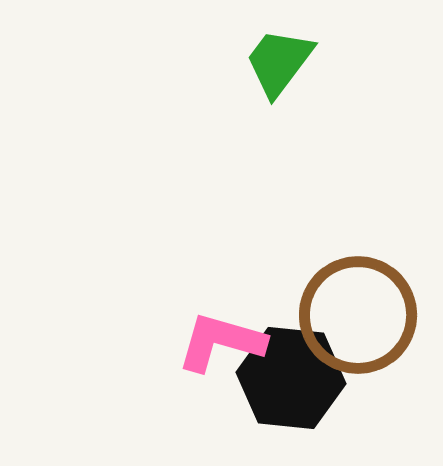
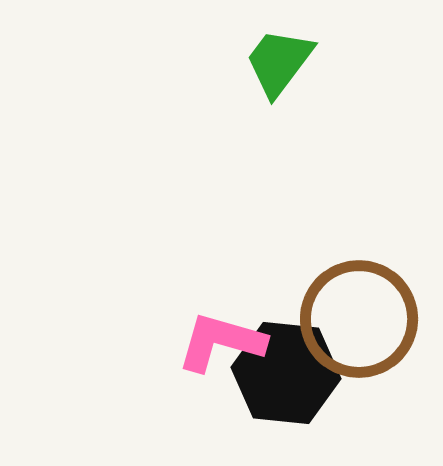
brown circle: moved 1 px right, 4 px down
black hexagon: moved 5 px left, 5 px up
